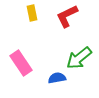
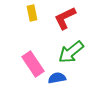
red L-shape: moved 2 px left, 2 px down
green arrow: moved 8 px left, 6 px up
pink rectangle: moved 12 px right, 1 px down
